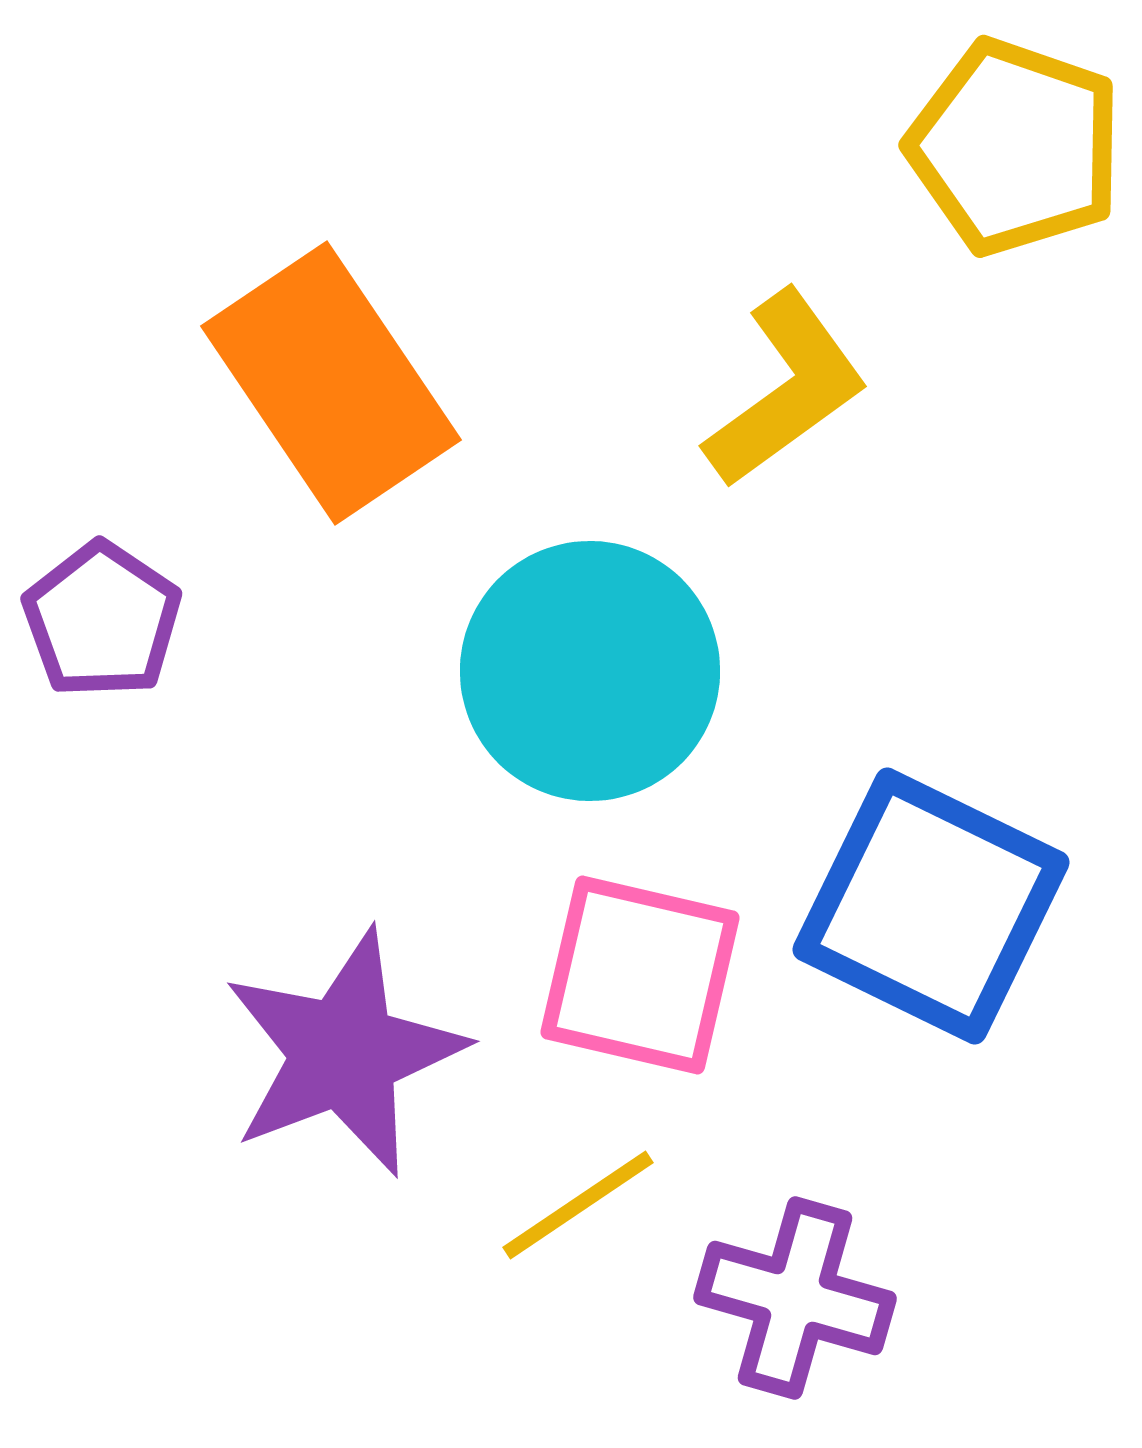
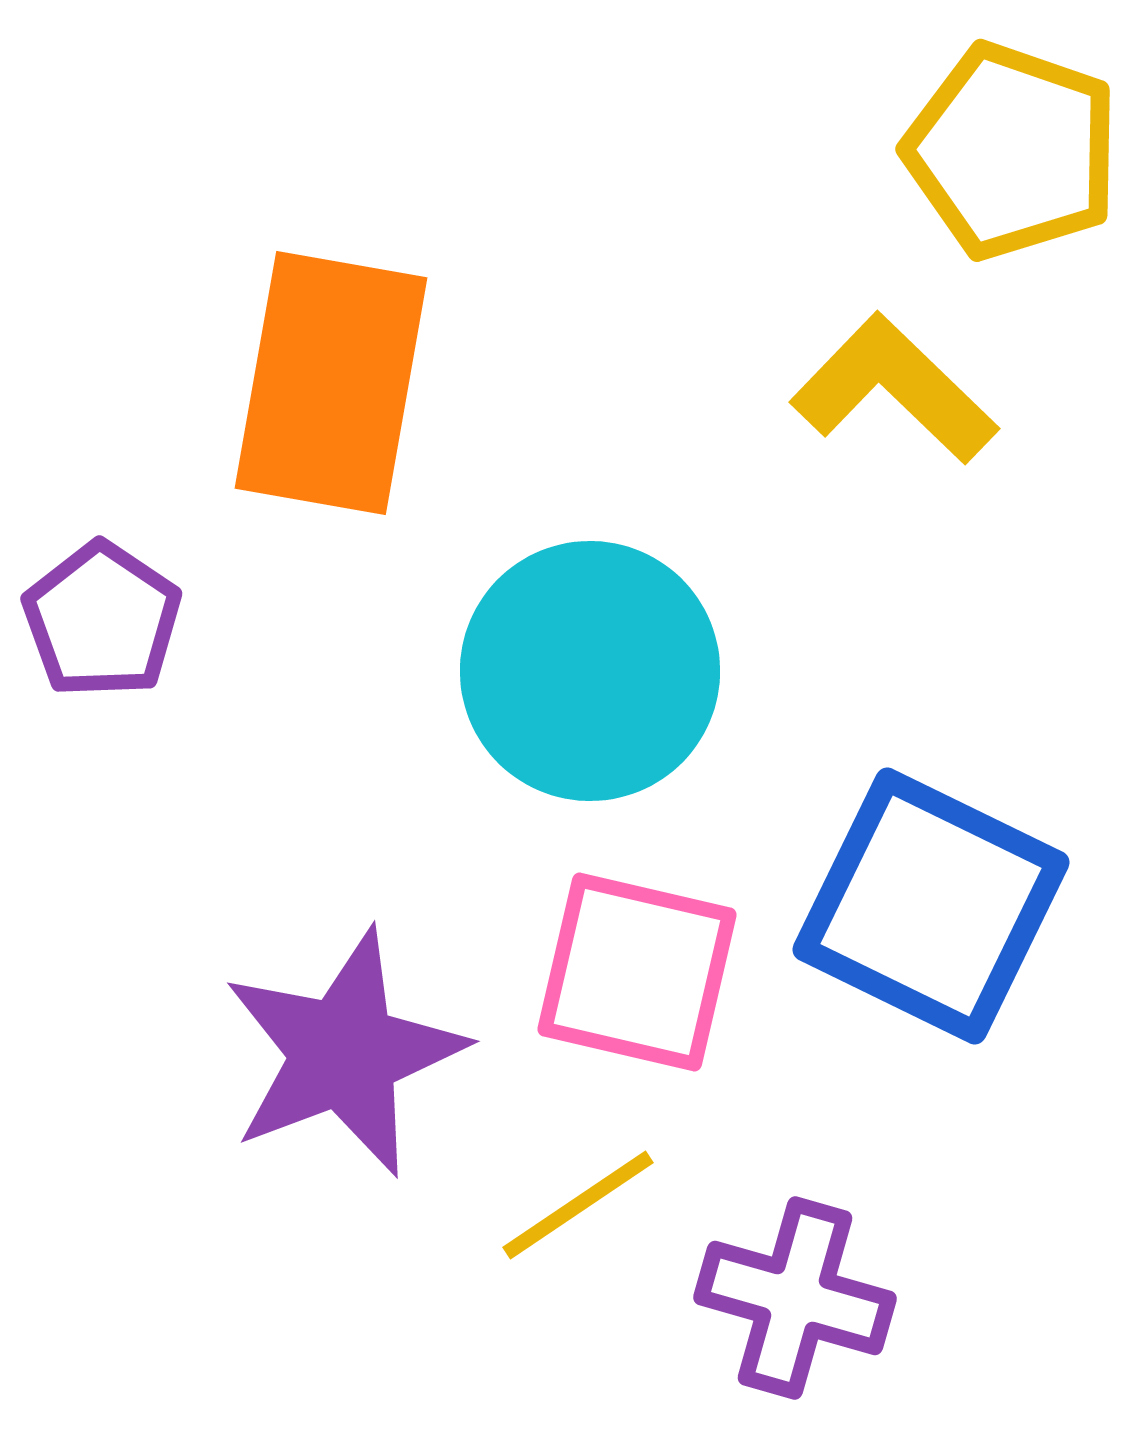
yellow pentagon: moved 3 px left, 4 px down
orange rectangle: rotated 44 degrees clockwise
yellow L-shape: moved 108 px right; rotated 100 degrees counterclockwise
pink square: moved 3 px left, 3 px up
